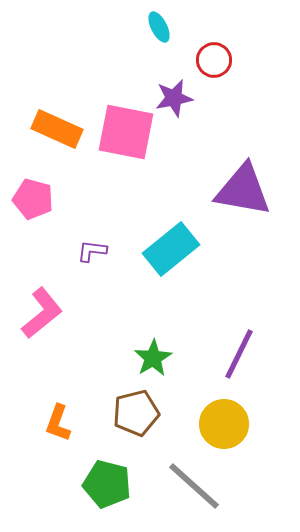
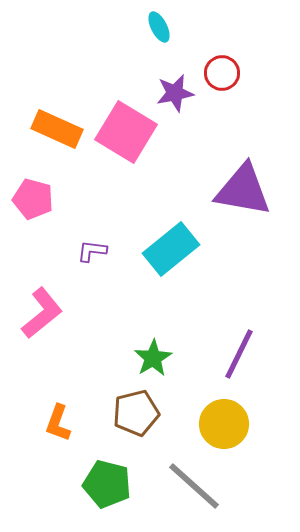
red circle: moved 8 px right, 13 px down
purple star: moved 1 px right, 5 px up
pink square: rotated 20 degrees clockwise
